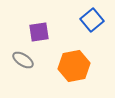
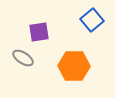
gray ellipse: moved 2 px up
orange hexagon: rotated 12 degrees clockwise
